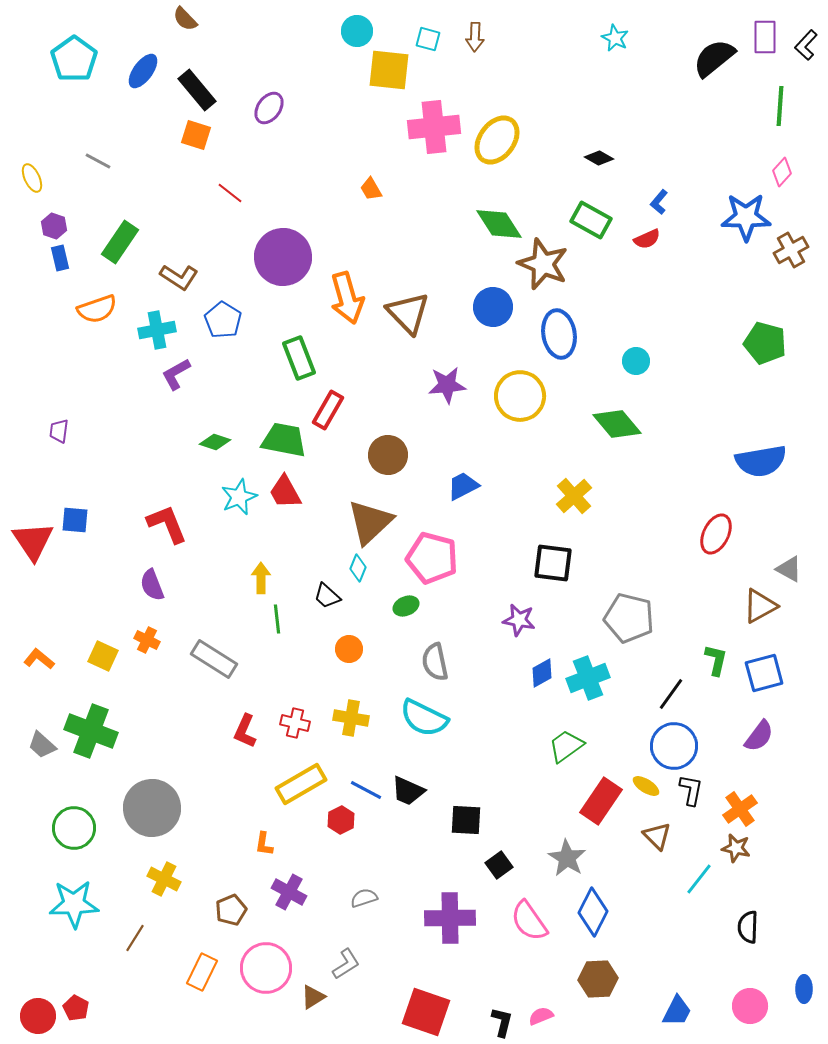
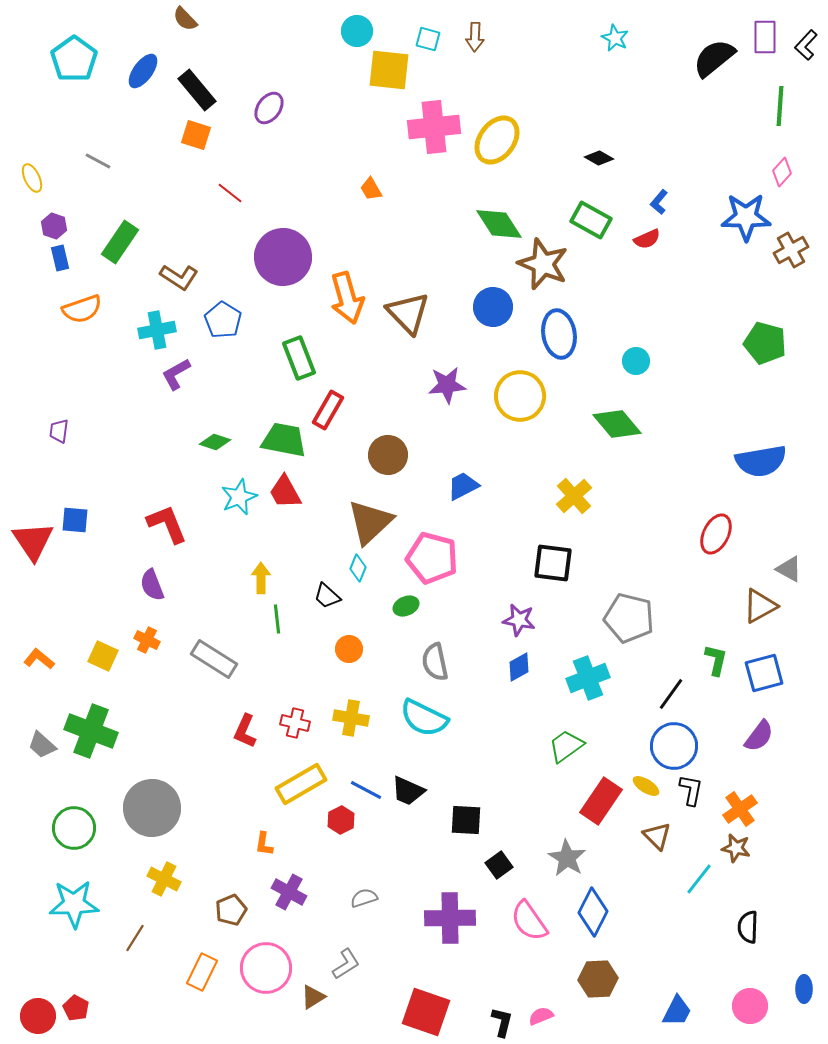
orange semicircle at (97, 309): moved 15 px left
blue diamond at (542, 673): moved 23 px left, 6 px up
